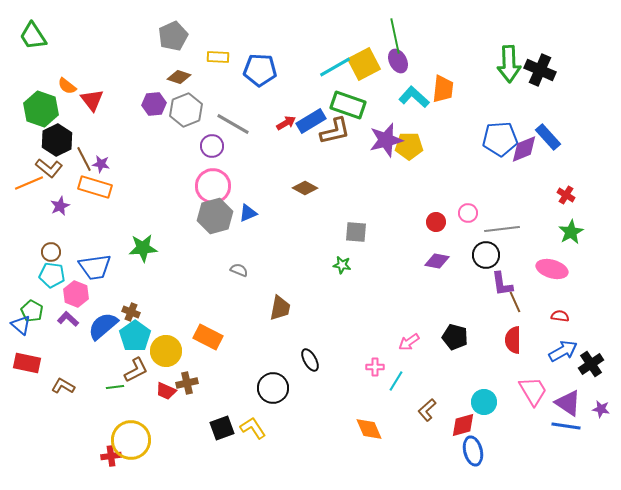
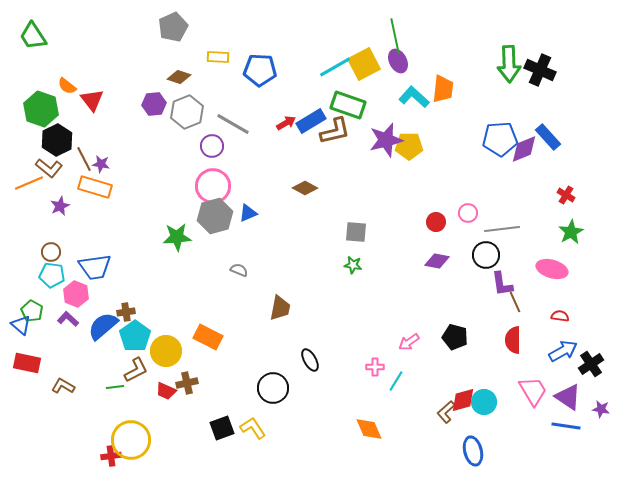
gray pentagon at (173, 36): moved 9 px up
gray hexagon at (186, 110): moved 1 px right, 2 px down
green star at (143, 248): moved 34 px right, 11 px up
green star at (342, 265): moved 11 px right
brown cross at (131, 312): moved 5 px left; rotated 30 degrees counterclockwise
purple triangle at (568, 403): moved 6 px up
brown L-shape at (427, 410): moved 19 px right, 2 px down
red diamond at (463, 425): moved 25 px up
